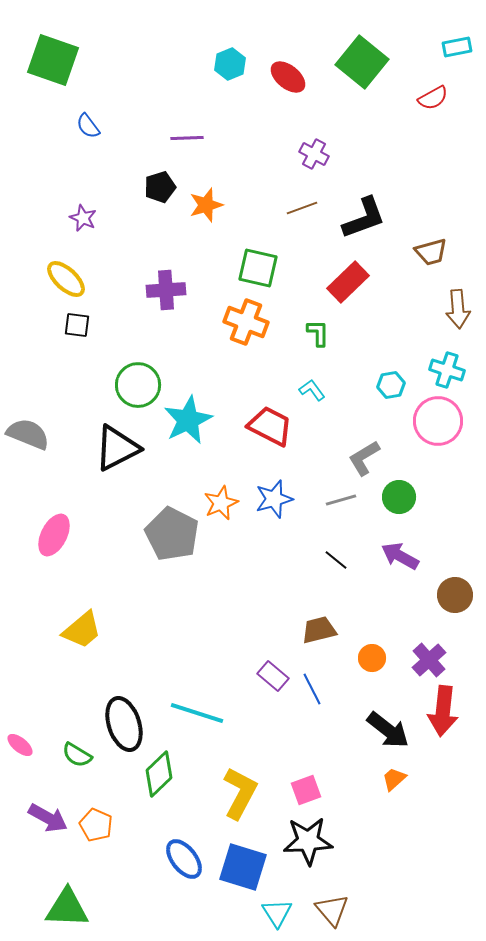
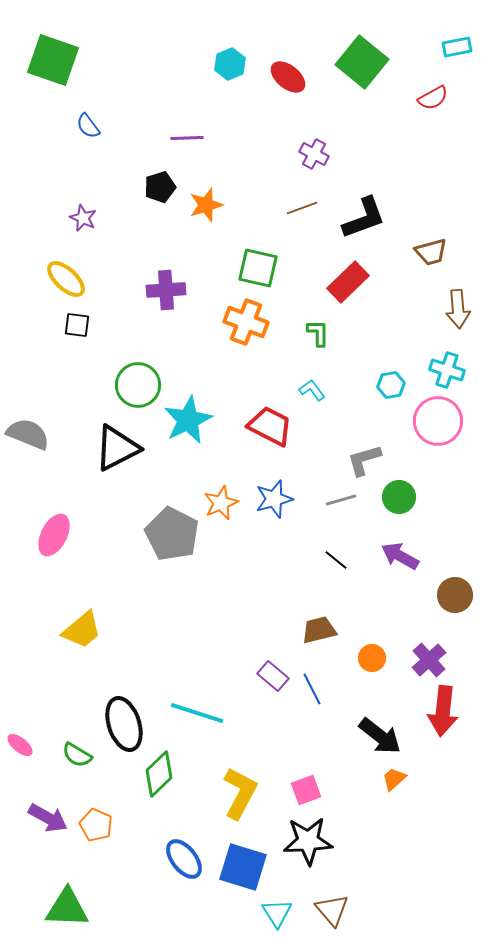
gray L-shape at (364, 458): moved 2 px down; rotated 15 degrees clockwise
black arrow at (388, 730): moved 8 px left, 6 px down
